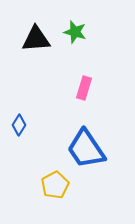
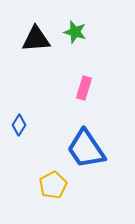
yellow pentagon: moved 2 px left
